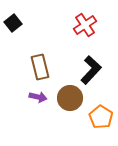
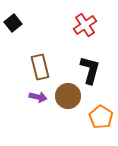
black L-shape: moved 1 px left; rotated 28 degrees counterclockwise
brown circle: moved 2 px left, 2 px up
